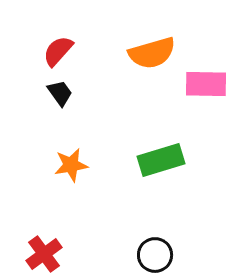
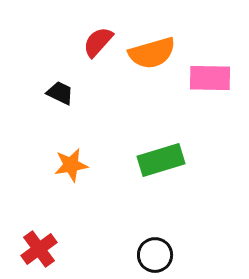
red semicircle: moved 40 px right, 9 px up
pink rectangle: moved 4 px right, 6 px up
black trapezoid: rotated 28 degrees counterclockwise
red cross: moved 5 px left, 5 px up
